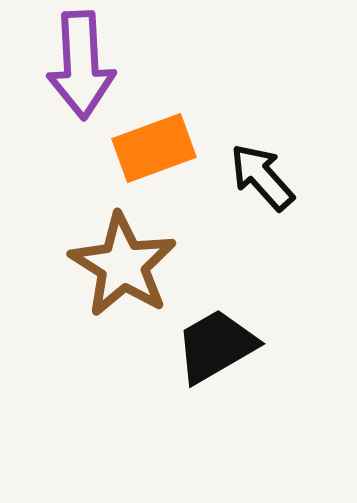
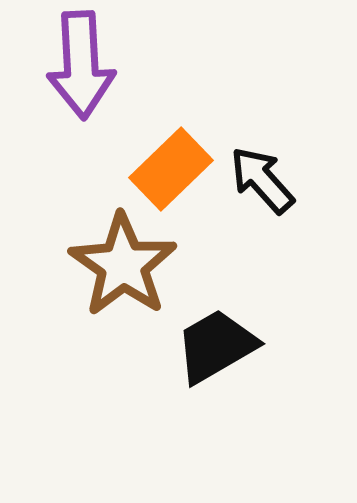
orange rectangle: moved 17 px right, 21 px down; rotated 24 degrees counterclockwise
black arrow: moved 3 px down
brown star: rotated 3 degrees clockwise
